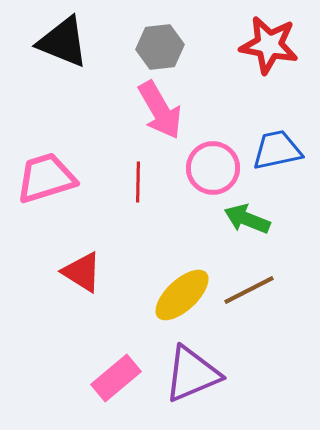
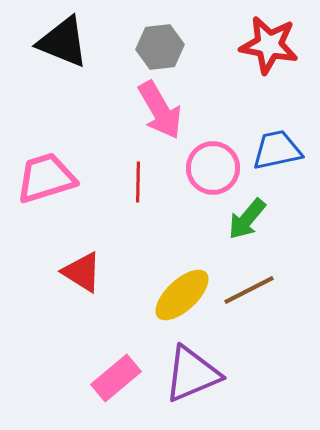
green arrow: rotated 72 degrees counterclockwise
